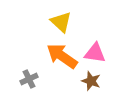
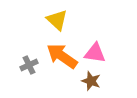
yellow triangle: moved 4 px left, 2 px up
gray cross: moved 14 px up
